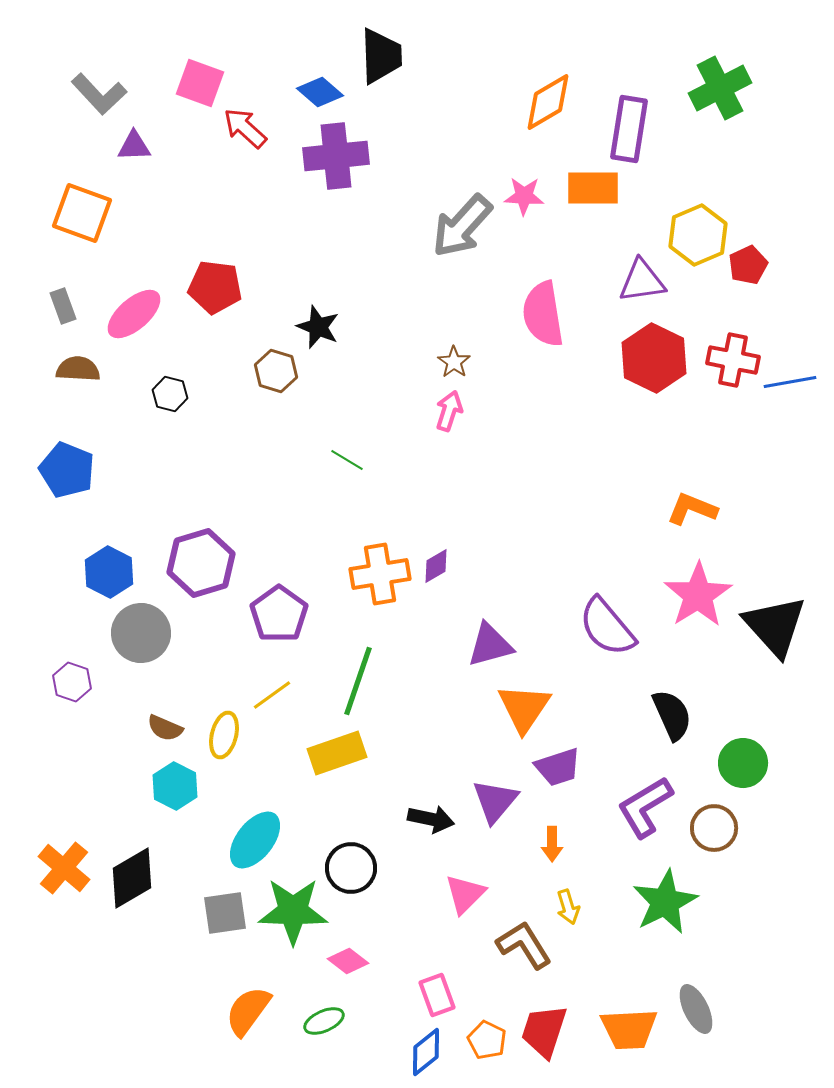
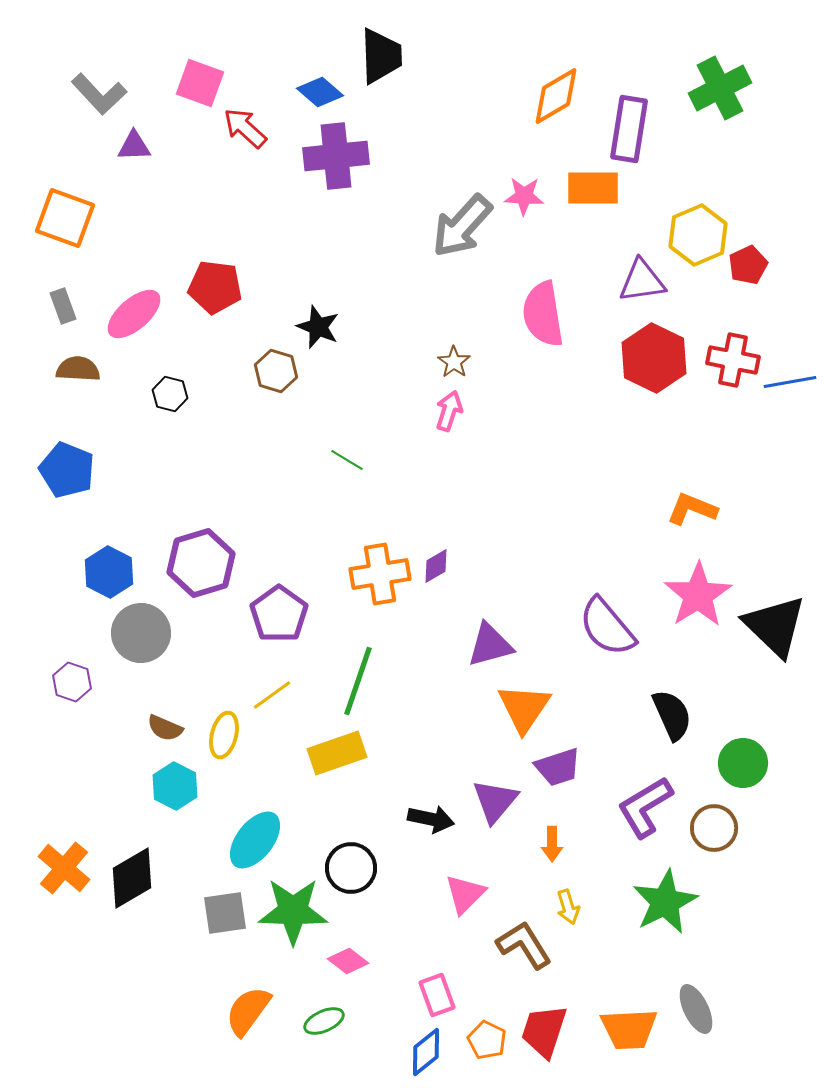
orange diamond at (548, 102): moved 8 px right, 6 px up
orange square at (82, 213): moved 17 px left, 5 px down
black triangle at (775, 626): rotated 4 degrees counterclockwise
